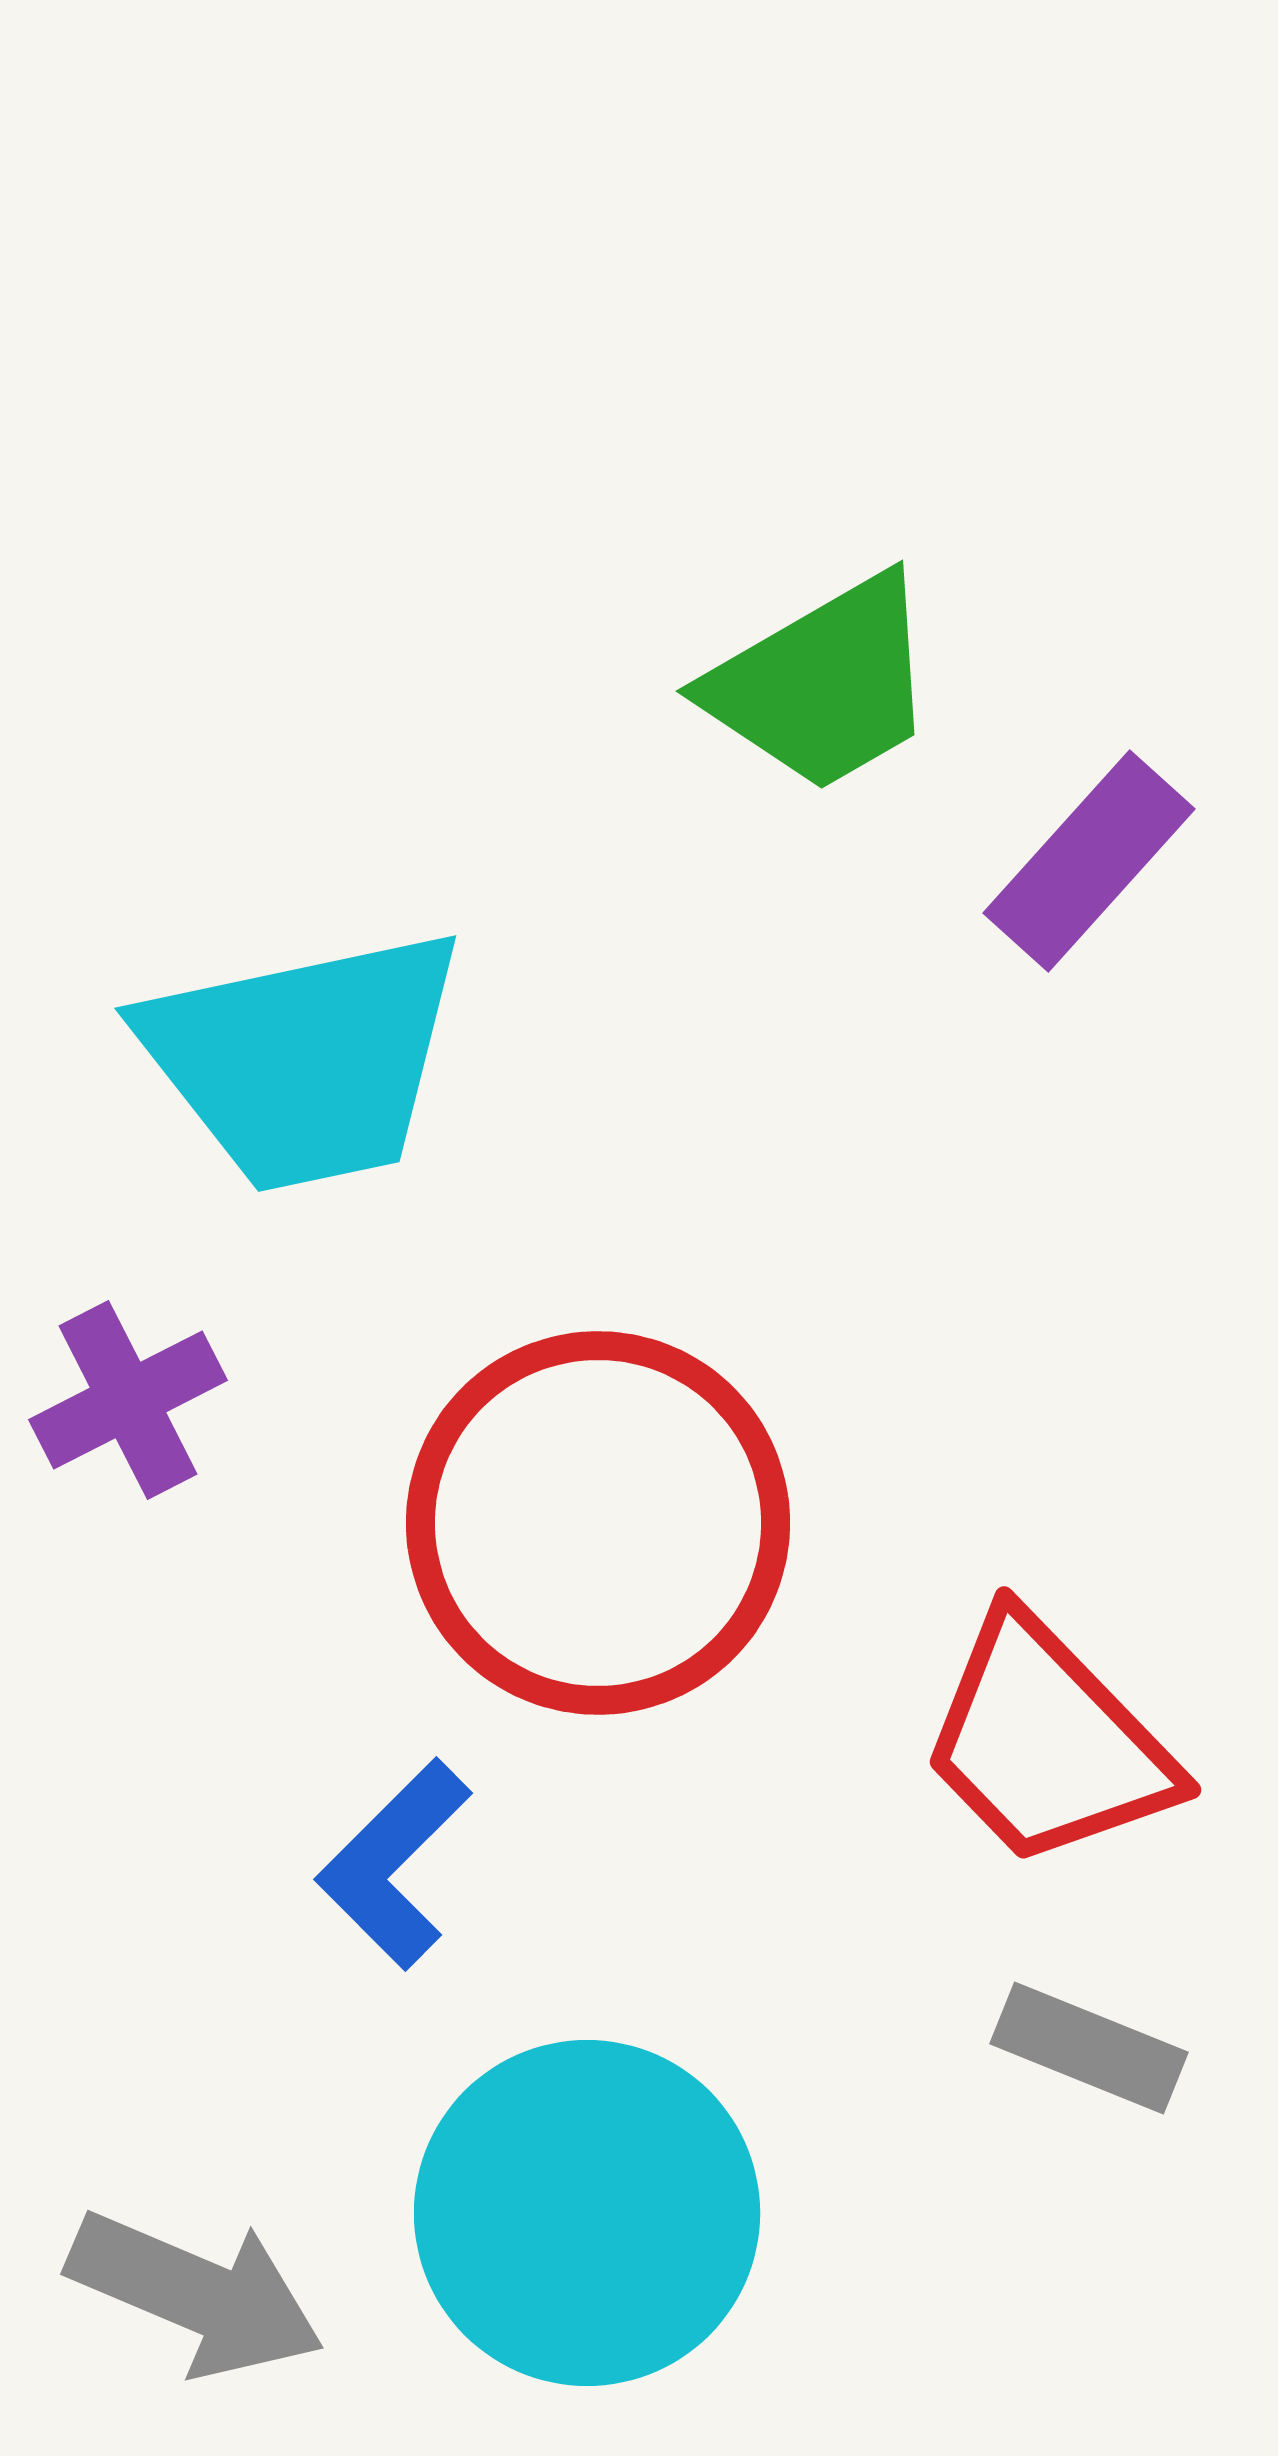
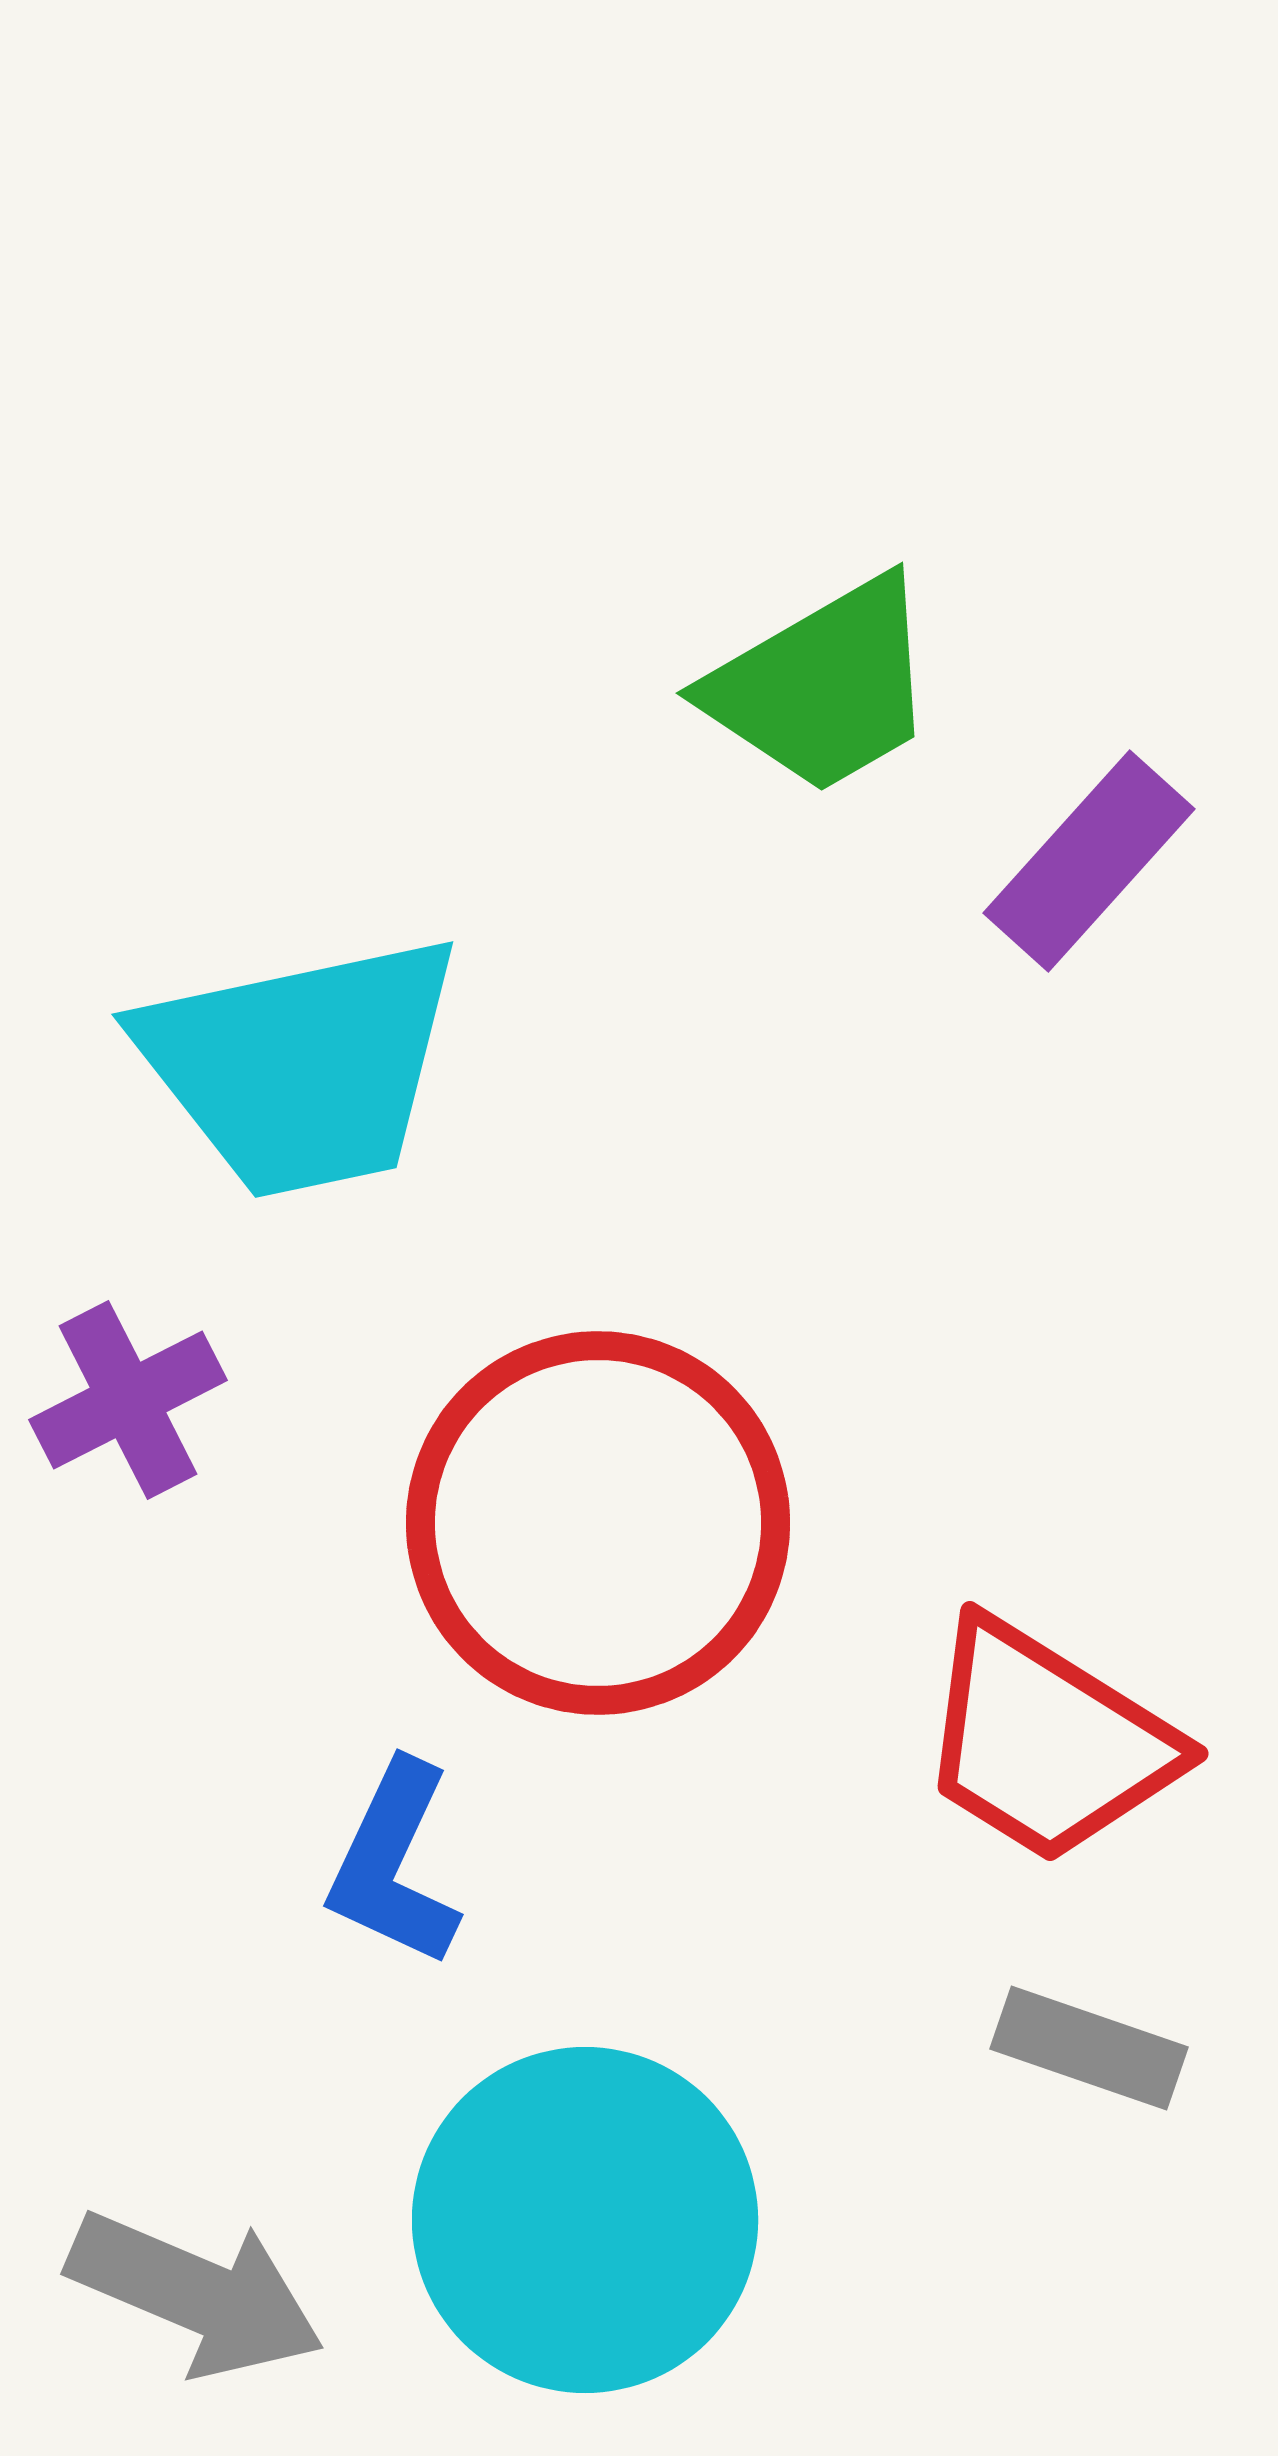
green trapezoid: moved 2 px down
cyan trapezoid: moved 3 px left, 6 px down
red trapezoid: rotated 14 degrees counterclockwise
blue L-shape: rotated 20 degrees counterclockwise
gray rectangle: rotated 3 degrees counterclockwise
cyan circle: moved 2 px left, 7 px down
